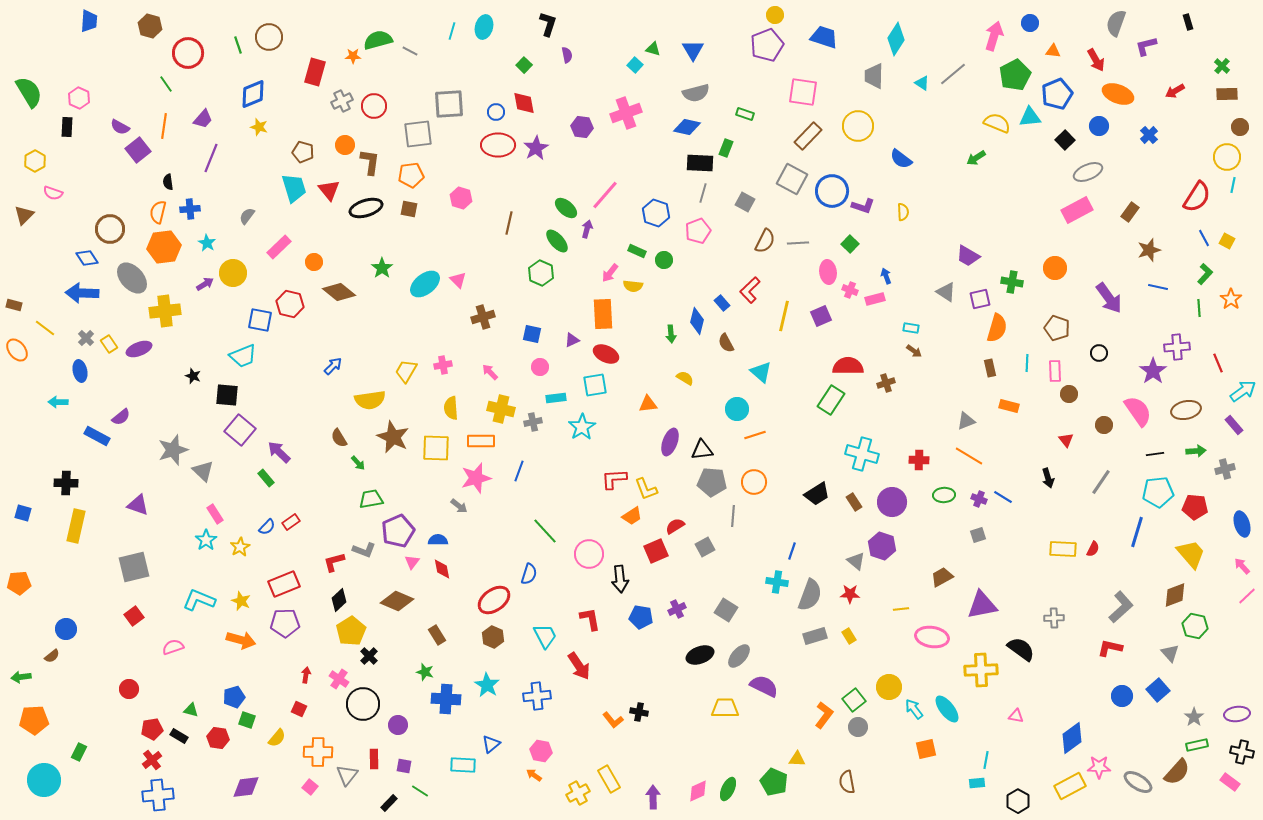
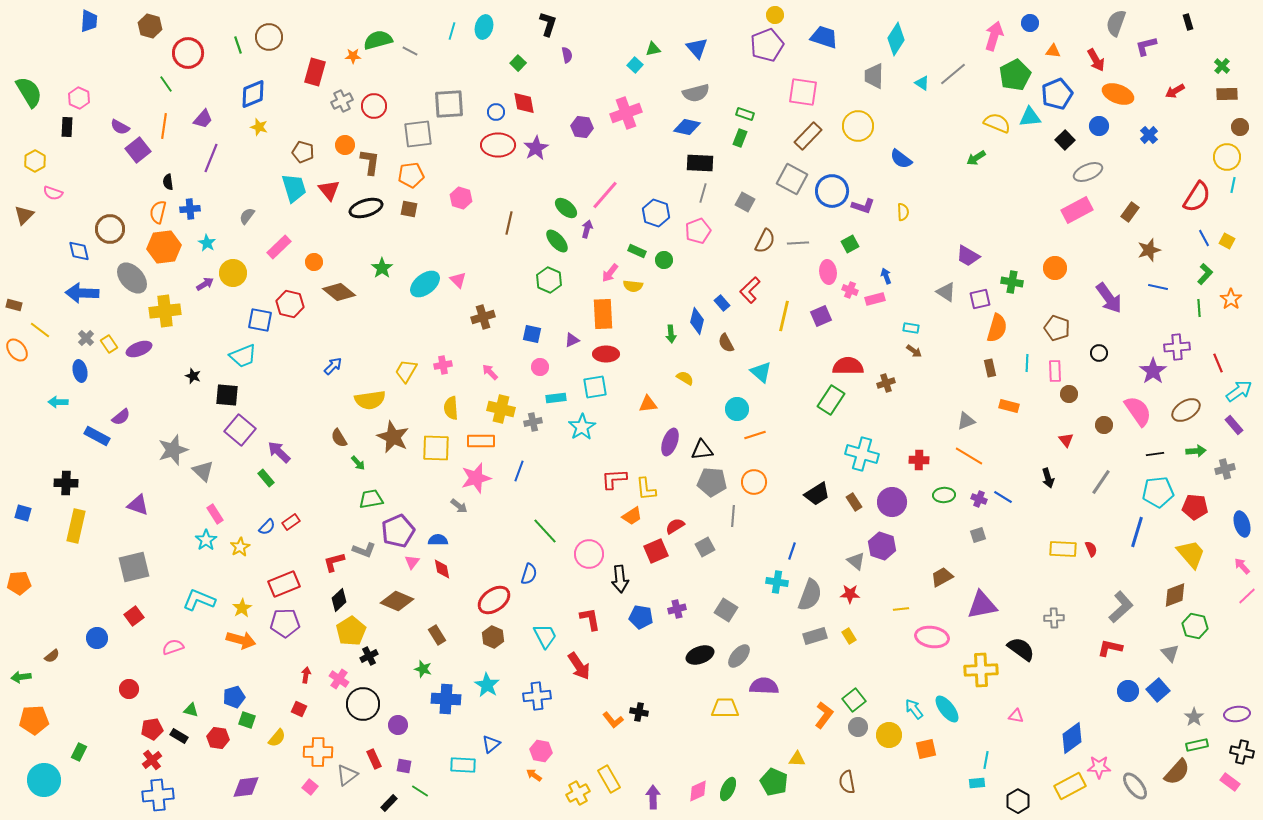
green triangle at (653, 49): rotated 28 degrees counterclockwise
blue triangle at (693, 50): moved 4 px right, 2 px up; rotated 10 degrees counterclockwise
green square at (524, 65): moved 6 px left, 2 px up
green rectangle at (726, 148): moved 14 px right, 10 px up
green square at (850, 244): rotated 18 degrees clockwise
blue diamond at (87, 258): moved 8 px left, 7 px up; rotated 20 degrees clockwise
green hexagon at (541, 273): moved 8 px right, 7 px down
yellow line at (45, 328): moved 5 px left, 2 px down
red ellipse at (606, 354): rotated 25 degrees counterclockwise
cyan square at (595, 385): moved 2 px down
cyan arrow at (1243, 391): moved 4 px left
brown ellipse at (1186, 410): rotated 20 degrees counterclockwise
yellow L-shape at (646, 489): rotated 15 degrees clockwise
red semicircle at (1093, 549): moved 2 px left; rotated 49 degrees counterclockwise
yellow star at (241, 601): moved 1 px right, 7 px down; rotated 18 degrees clockwise
purple cross at (677, 609): rotated 12 degrees clockwise
blue circle at (66, 629): moved 31 px right, 9 px down
black cross at (369, 656): rotated 18 degrees clockwise
green star at (425, 672): moved 2 px left, 3 px up
purple semicircle at (764, 686): rotated 24 degrees counterclockwise
yellow circle at (889, 687): moved 48 px down
blue circle at (1122, 696): moved 6 px right, 5 px up
red rectangle at (374, 759): rotated 24 degrees counterclockwise
gray triangle at (347, 775): rotated 15 degrees clockwise
gray ellipse at (1138, 782): moved 3 px left, 4 px down; rotated 20 degrees clockwise
